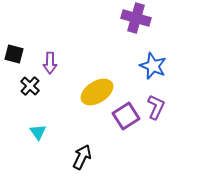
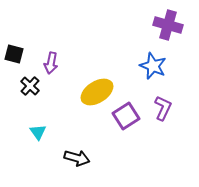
purple cross: moved 32 px right, 7 px down
purple arrow: moved 1 px right; rotated 10 degrees clockwise
purple L-shape: moved 7 px right, 1 px down
black arrow: moved 5 px left, 1 px down; rotated 80 degrees clockwise
